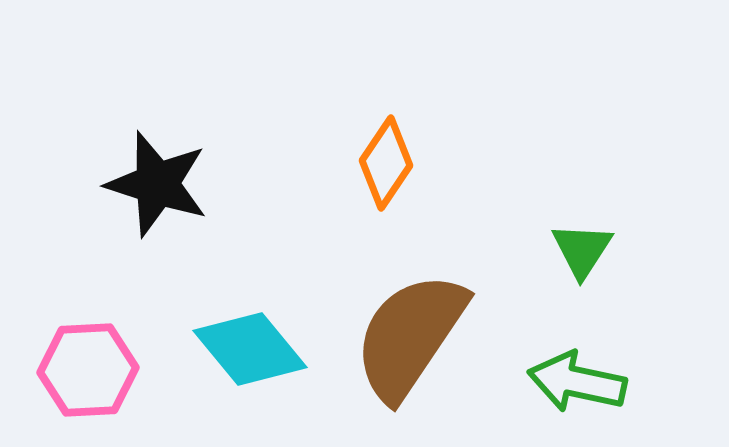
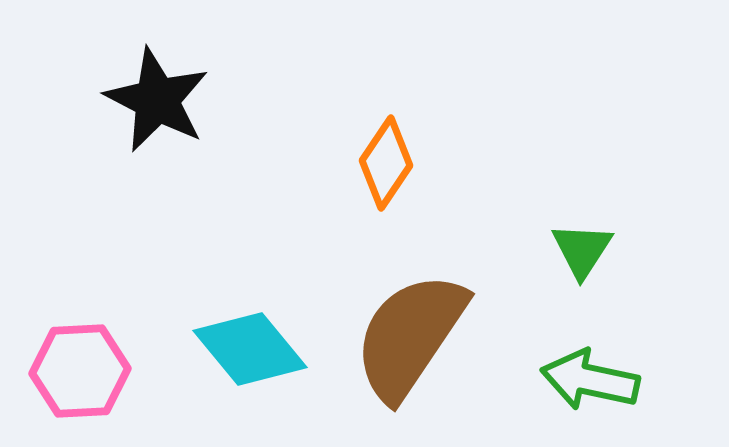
black star: moved 84 px up; rotated 9 degrees clockwise
pink hexagon: moved 8 px left, 1 px down
green arrow: moved 13 px right, 2 px up
